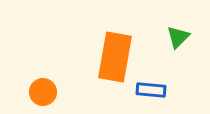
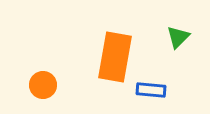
orange circle: moved 7 px up
